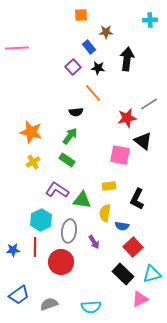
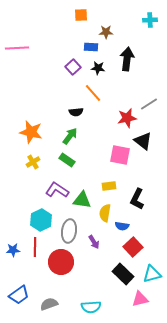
blue rectangle: moved 2 px right; rotated 48 degrees counterclockwise
pink triangle: rotated 12 degrees clockwise
